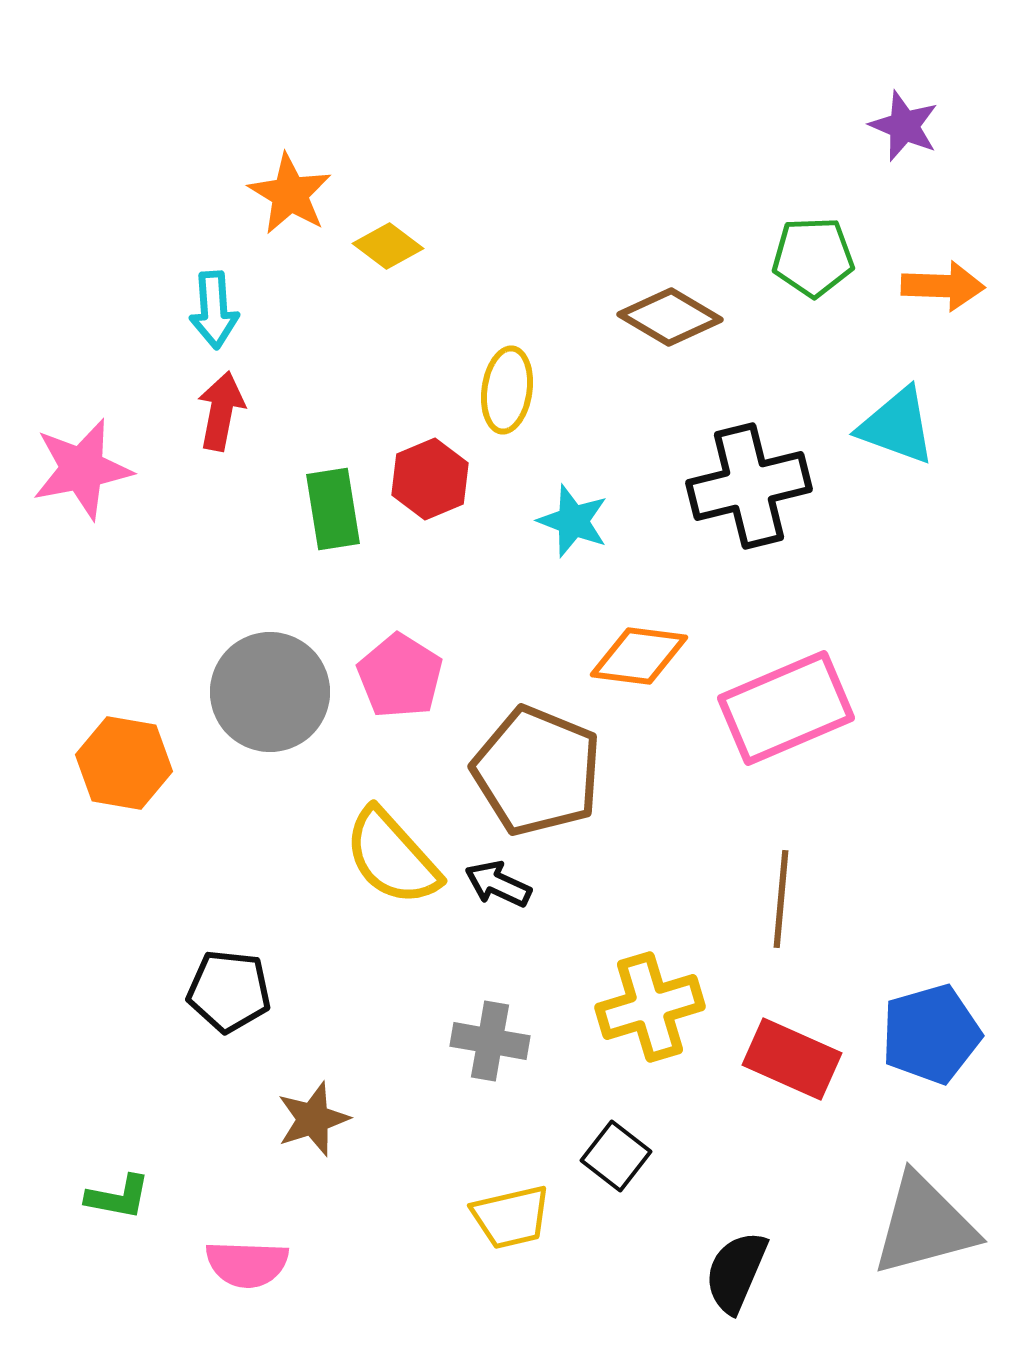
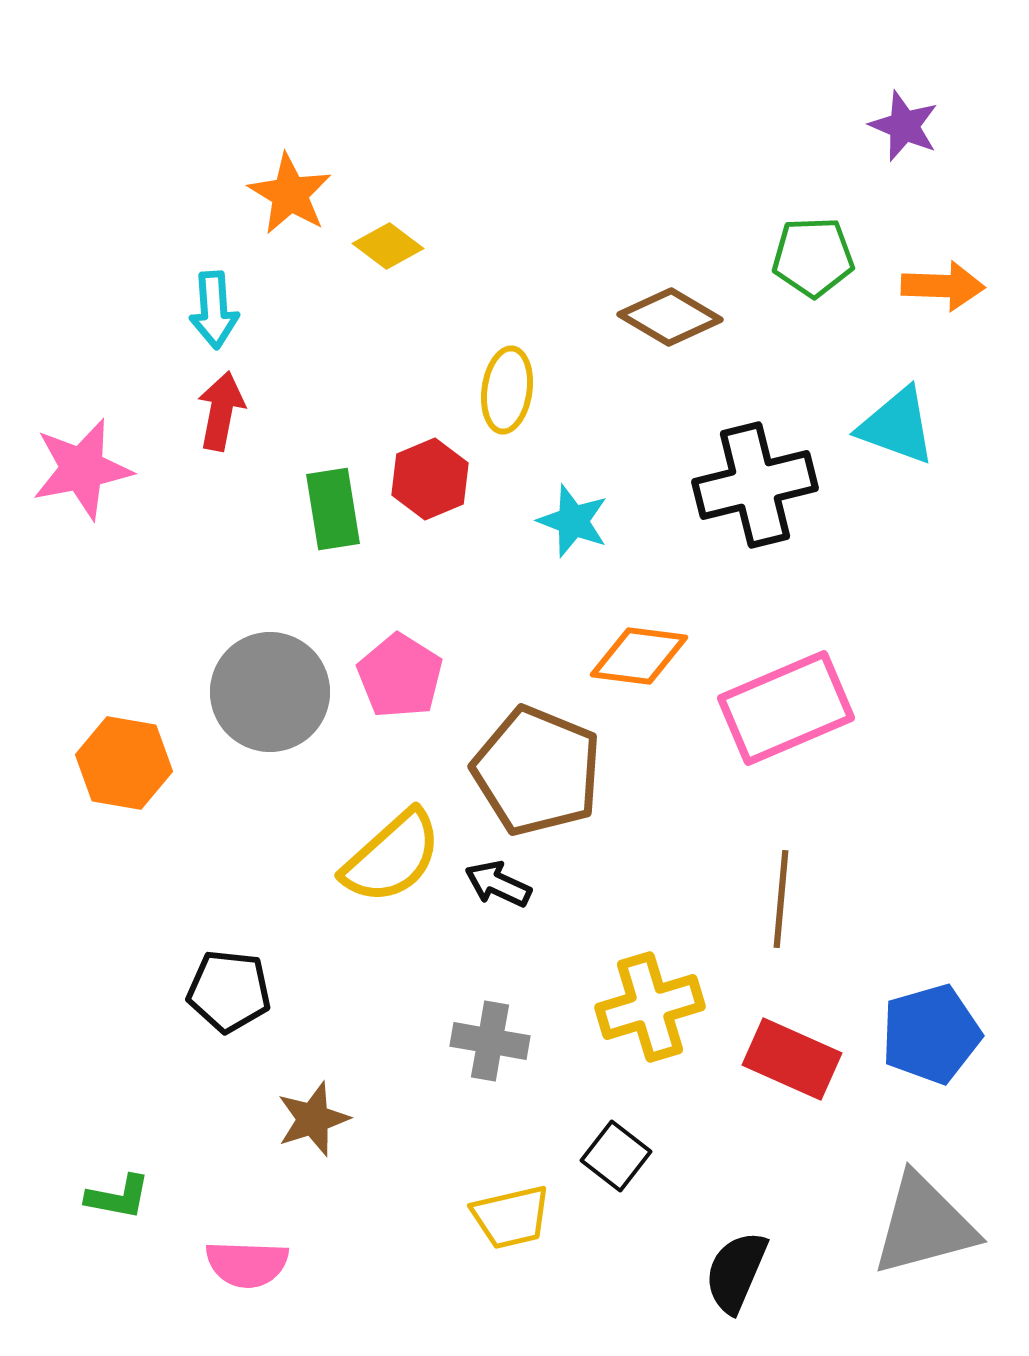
black cross: moved 6 px right, 1 px up
yellow semicircle: rotated 90 degrees counterclockwise
